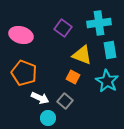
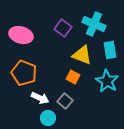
cyan cross: moved 5 px left, 1 px down; rotated 30 degrees clockwise
